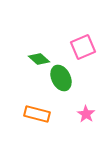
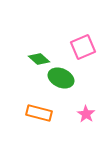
green ellipse: rotated 40 degrees counterclockwise
orange rectangle: moved 2 px right, 1 px up
